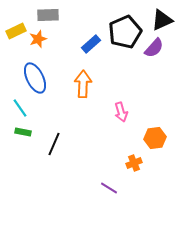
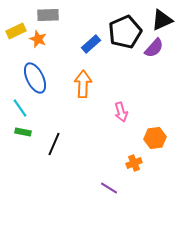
orange star: rotated 30 degrees counterclockwise
